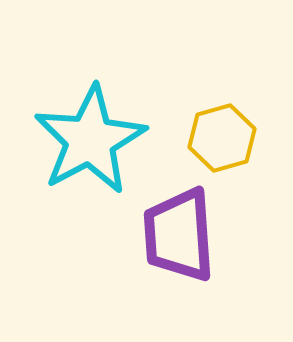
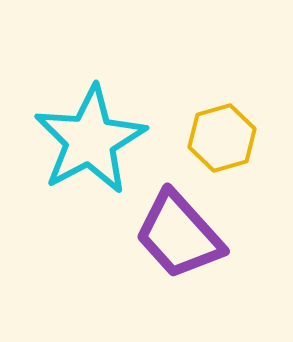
purple trapezoid: rotated 38 degrees counterclockwise
